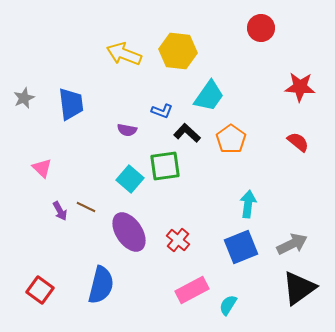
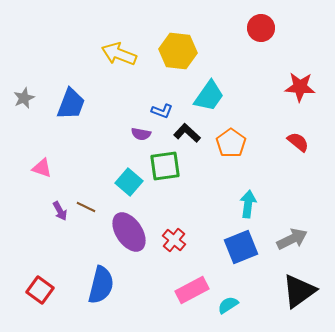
yellow arrow: moved 5 px left
blue trapezoid: rotated 28 degrees clockwise
purple semicircle: moved 14 px right, 4 px down
orange pentagon: moved 4 px down
pink triangle: rotated 25 degrees counterclockwise
cyan square: moved 1 px left, 3 px down
red cross: moved 4 px left
gray arrow: moved 5 px up
black triangle: moved 3 px down
cyan semicircle: rotated 25 degrees clockwise
